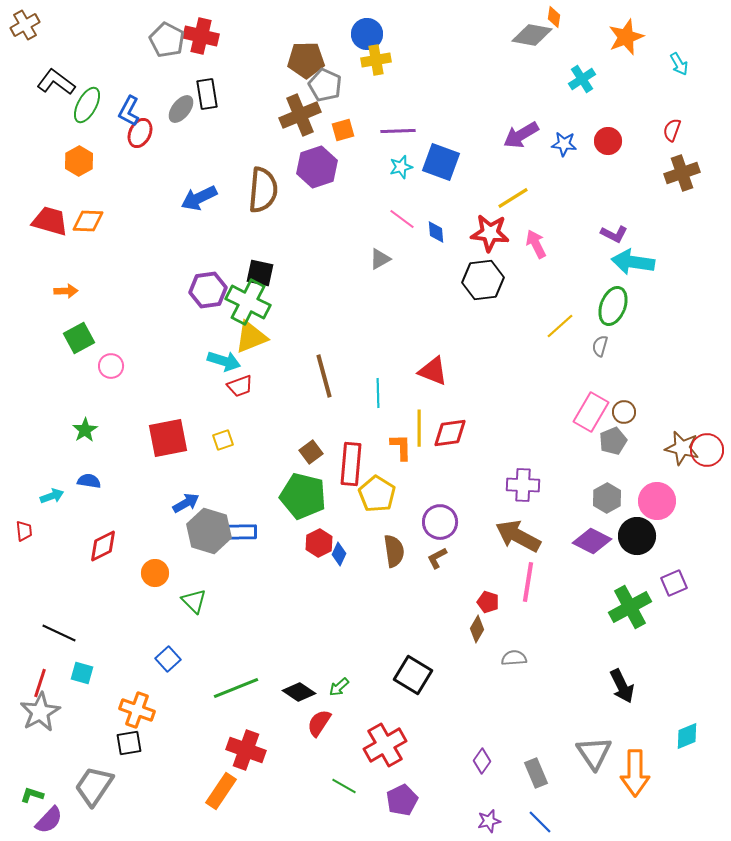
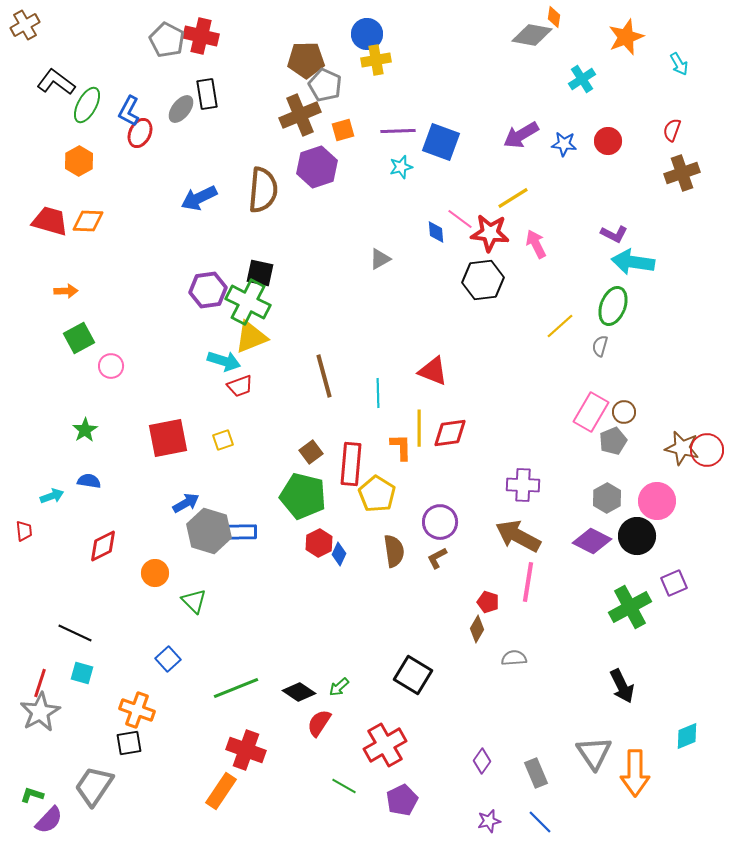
blue square at (441, 162): moved 20 px up
pink line at (402, 219): moved 58 px right
black line at (59, 633): moved 16 px right
